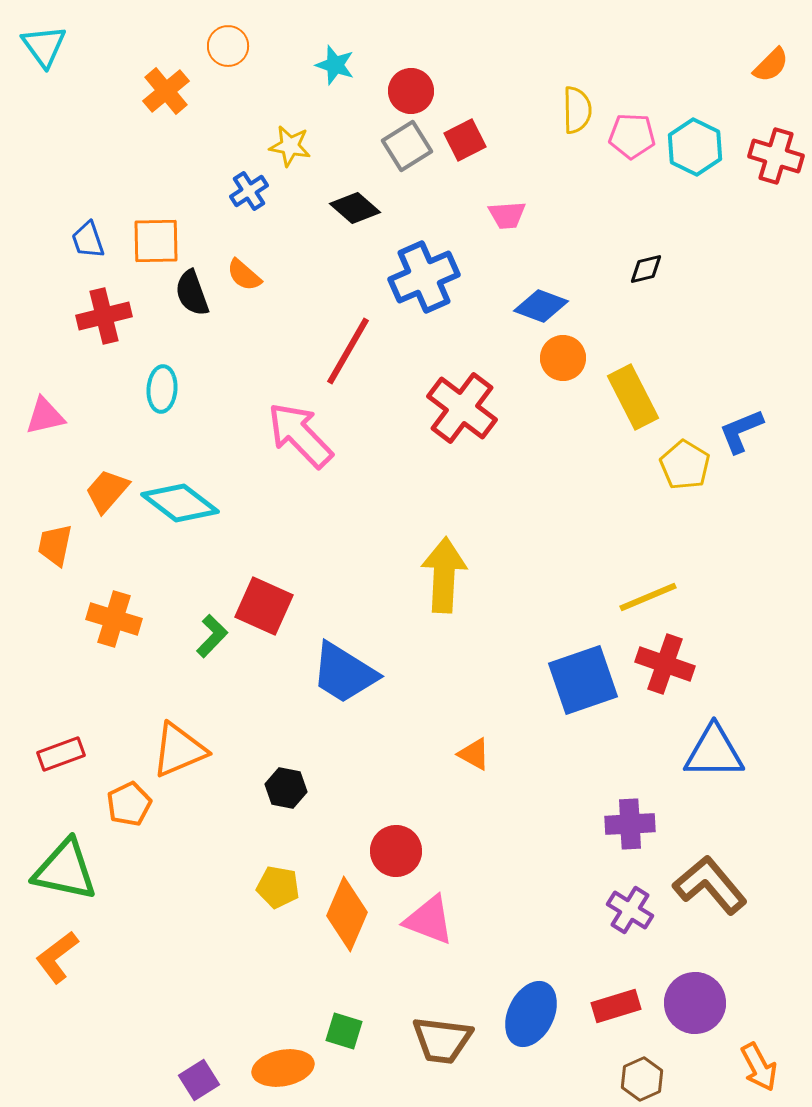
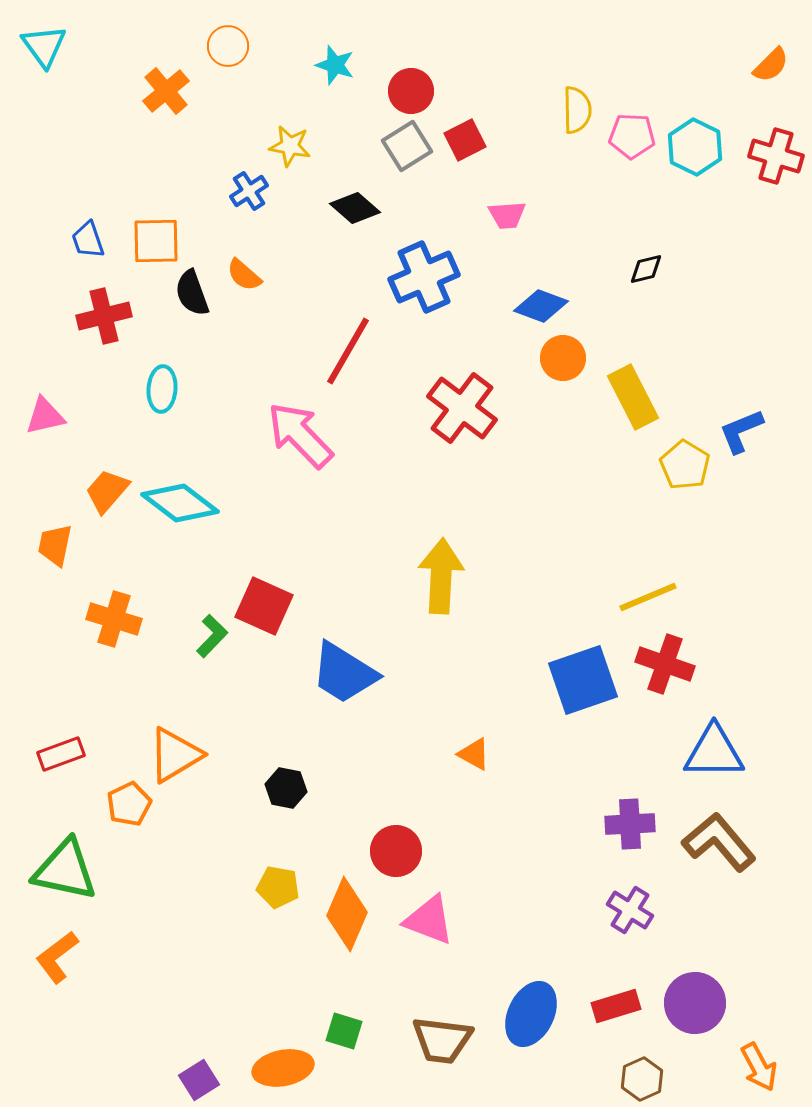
yellow arrow at (444, 575): moved 3 px left, 1 px down
orange triangle at (179, 750): moved 4 px left, 5 px down; rotated 8 degrees counterclockwise
brown L-shape at (710, 885): moved 9 px right, 43 px up
